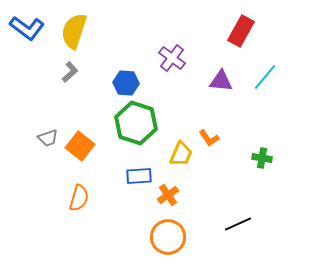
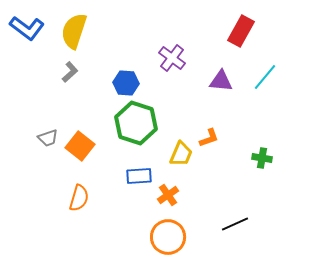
orange L-shape: rotated 75 degrees counterclockwise
black line: moved 3 px left
